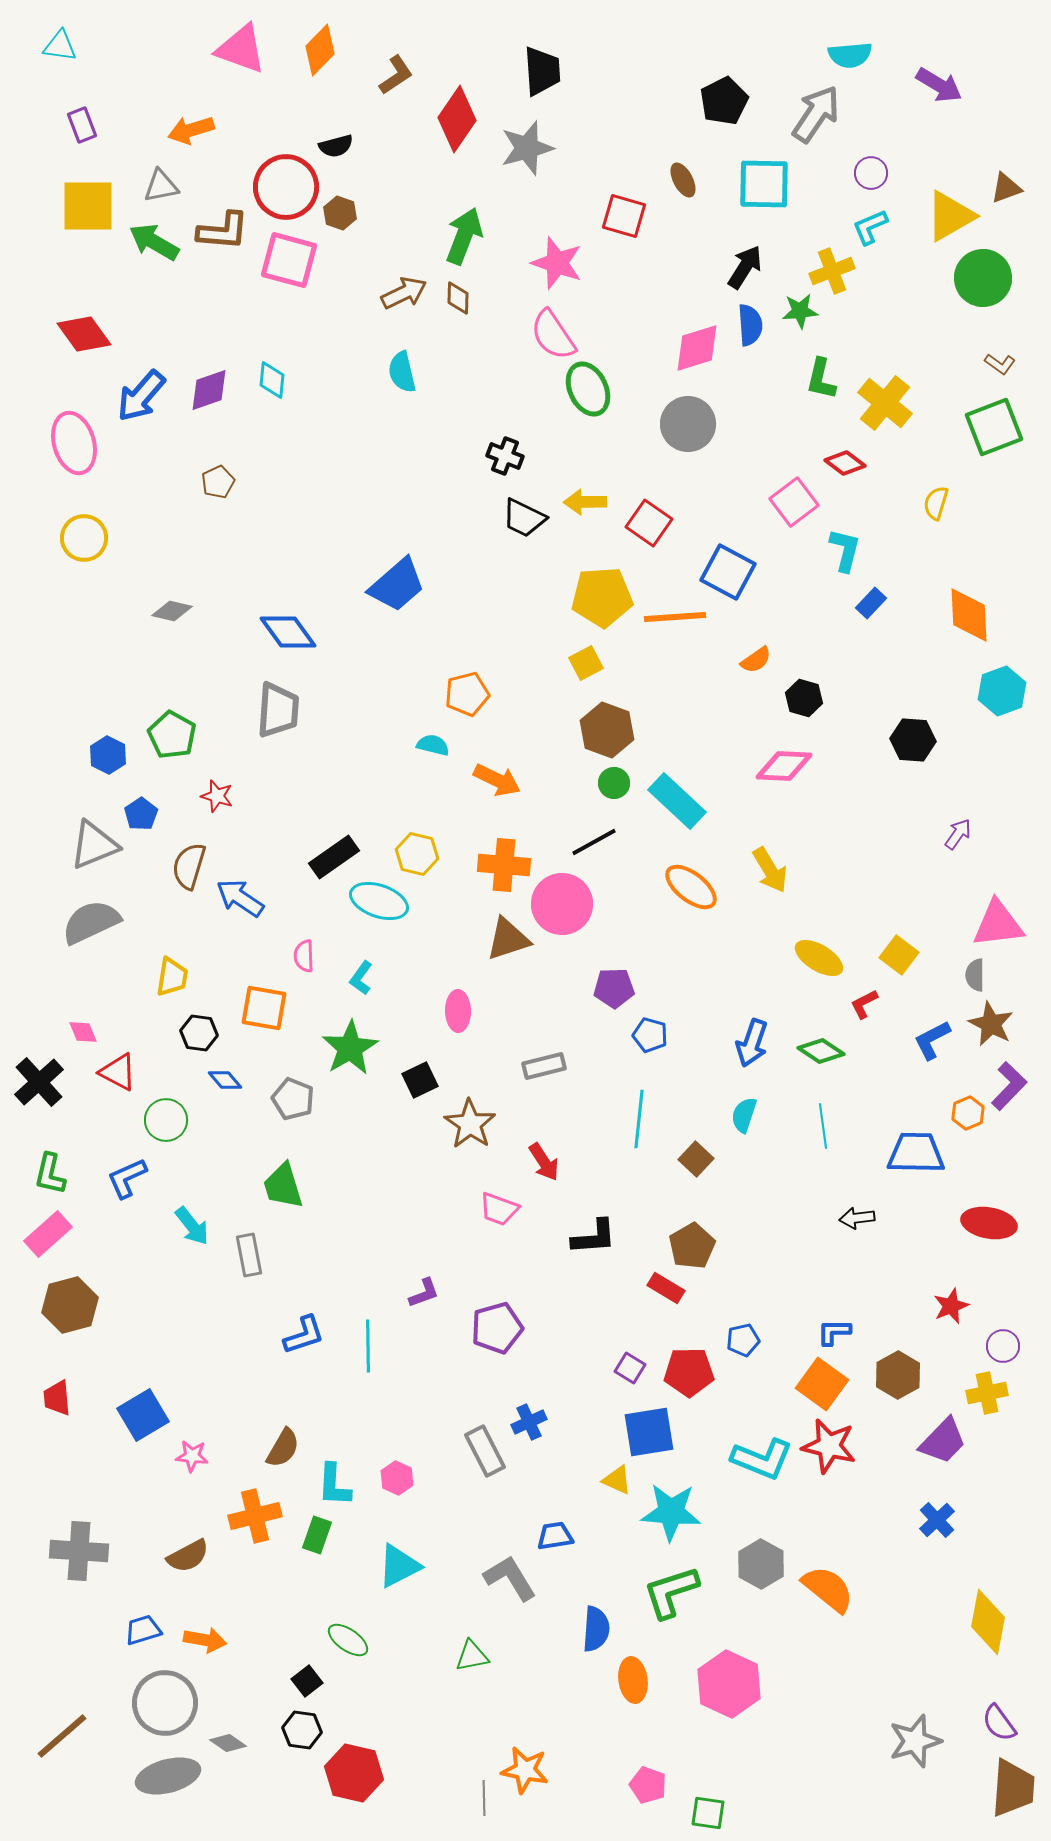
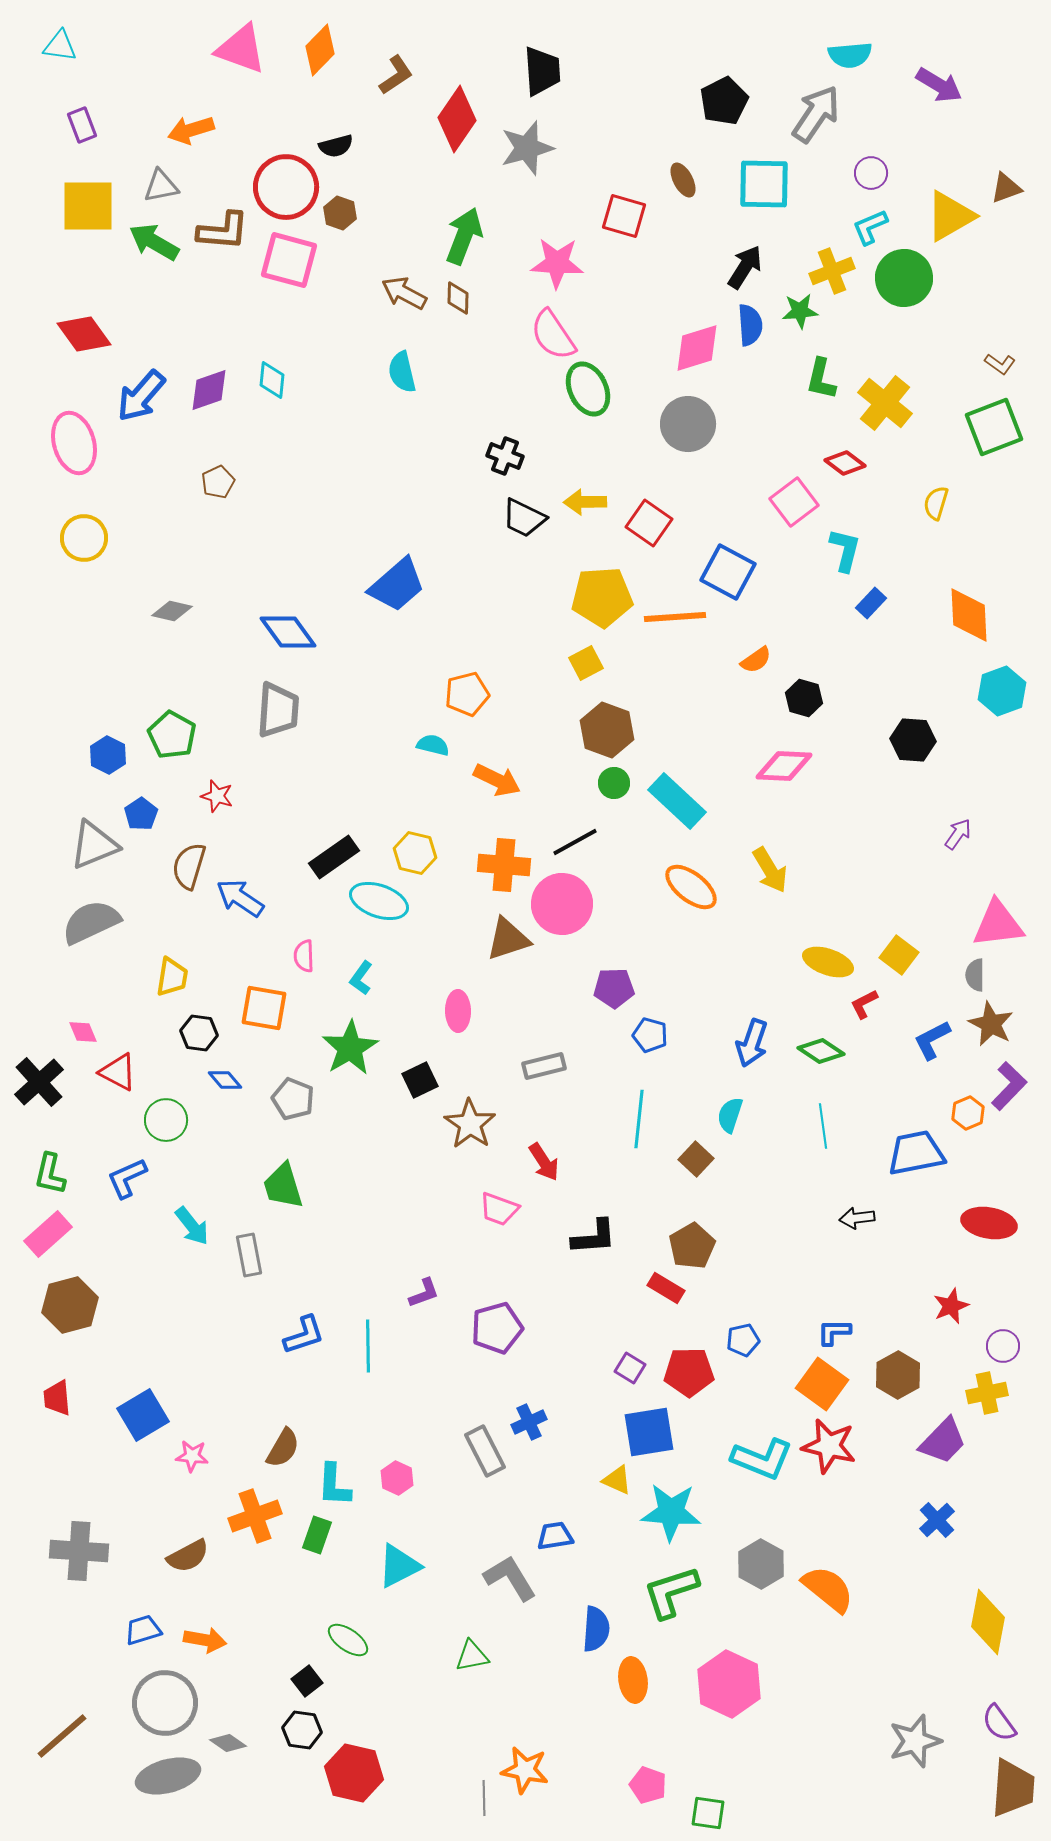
pink star at (557, 263): rotated 16 degrees counterclockwise
green circle at (983, 278): moved 79 px left
brown arrow at (404, 293): rotated 126 degrees counterclockwise
black line at (594, 842): moved 19 px left
yellow hexagon at (417, 854): moved 2 px left, 1 px up
yellow ellipse at (819, 958): moved 9 px right, 4 px down; rotated 12 degrees counterclockwise
cyan semicircle at (744, 1115): moved 14 px left
blue trapezoid at (916, 1153): rotated 12 degrees counterclockwise
orange cross at (255, 1516): rotated 6 degrees counterclockwise
